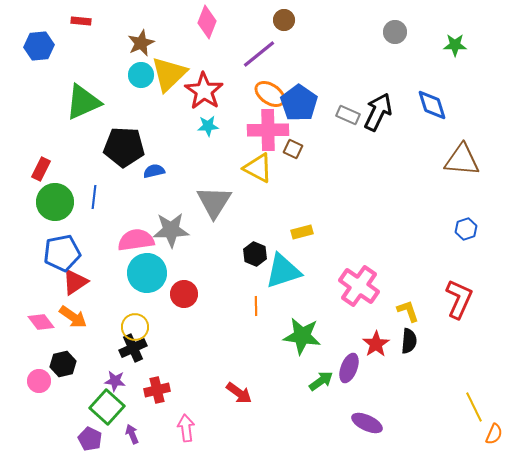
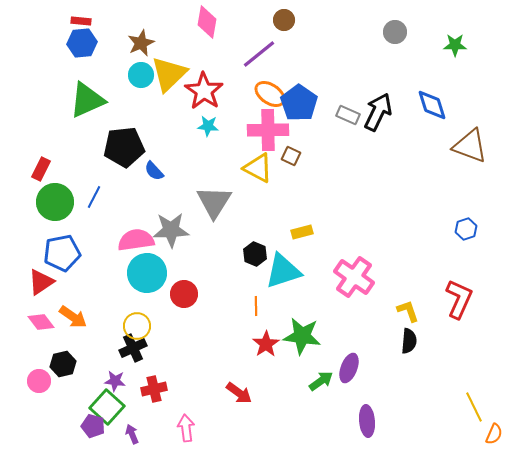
pink diamond at (207, 22): rotated 12 degrees counterclockwise
blue hexagon at (39, 46): moved 43 px right, 3 px up
green triangle at (83, 102): moved 4 px right, 2 px up
cyan star at (208, 126): rotated 10 degrees clockwise
black pentagon at (124, 147): rotated 9 degrees counterclockwise
brown square at (293, 149): moved 2 px left, 7 px down
brown triangle at (462, 160): moved 8 px right, 14 px up; rotated 15 degrees clockwise
blue semicircle at (154, 171): rotated 120 degrees counterclockwise
blue line at (94, 197): rotated 20 degrees clockwise
red triangle at (75, 282): moved 34 px left
pink cross at (359, 286): moved 5 px left, 9 px up
yellow circle at (135, 327): moved 2 px right, 1 px up
red star at (376, 344): moved 110 px left
red cross at (157, 390): moved 3 px left, 1 px up
purple ellipse at (367, 423): moved 2 px up; rotated 60 degrees clockwise
purple pentagon at (90, 439): moved 3 px right, 13 px up; rotated 10 degrees counterclockwise
